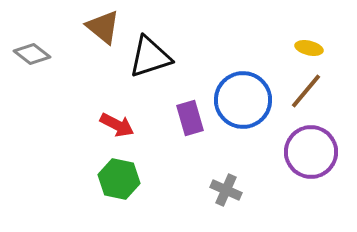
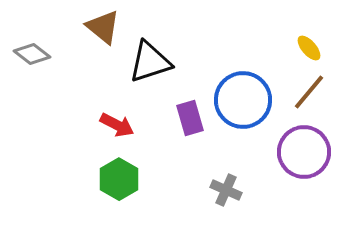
yellow ellipse: rotated 36 degrees clockwise
black triangle: moved 5 px down
brown line: moved 3 px right, 1 px down
purple circle: moved 7 px left
green hexagon: rotated 18 degrees clockwise
